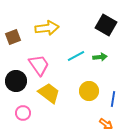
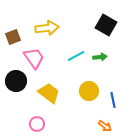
pink trapezoid: moved 5 px left, 7 px up
blue line: moved 1 px down; rotated 21 degrees counterclockwise
pink circle: moved 14 px right, 11 px down
orange arrow: moved 1 px left, 2 px down
